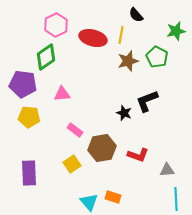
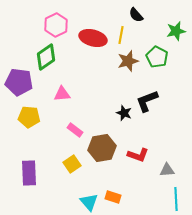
purple pentagon: moved 4 px left, 2 px up
